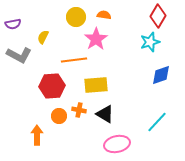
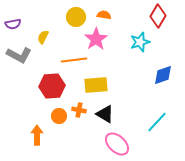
cyan star: moved 10 px left
blue diamond: moved 2 px right
pink ellipse: rotated 55 degrees clockwise
